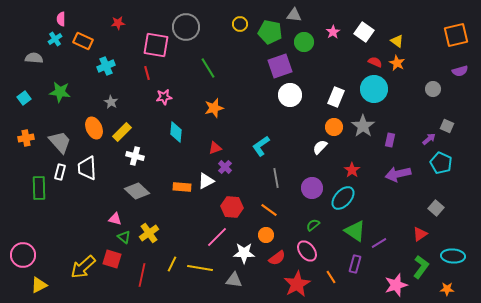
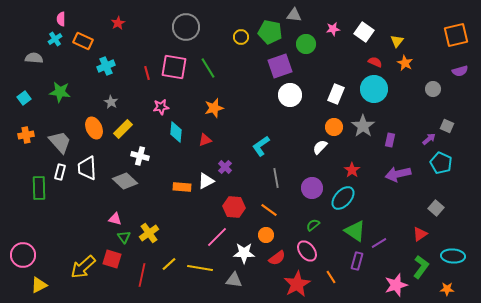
red star at (118, 23): rotated 24 degrees counterclockwise
yellow circle at (240, 24): moved 1 px right, 13 px down
pink star at (333, 32): moved 3 px up; rotated 24 degrees clockwise
yellow triangle at (397, 41): rotated 32 degrees clockwise
green circle at (304, 42): moved 2 px right, 2 px down
pink square at (156, 45): moved 18 px right, 22 px down
orange star at (397, 63): moved 8 px right
pink star at (164, 97): moved 3 px left, 10 px down
white rectangle at (336, 97): moved 3 px up
yellow rectangle at (122, 132): moved 1 px right, 3 px up
orange cross at (26, 138): moved 3 px up
red triangle at (215, 148): moved 10 px left, 8 px up
white cross at (135, 156): moved 5 px right
gray diamond at (137, 191): moved 12 px left, 10 px up
red hexagon at (232, 207): moved 2 px right
green triangle at (124, 237): rotated 16 degrees clockwise
yellow line at (172, 264): moved 3 px left; rotated 21 degrees clockwise
purple rectangle at (355, 264): moved 2 px right, 3 px up
